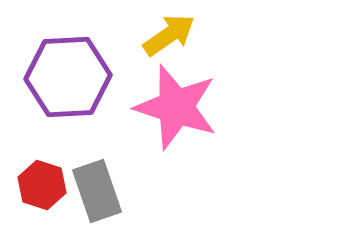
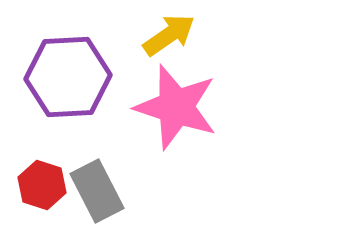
gray rectangle: rotated 8 degrees counterclockwise
